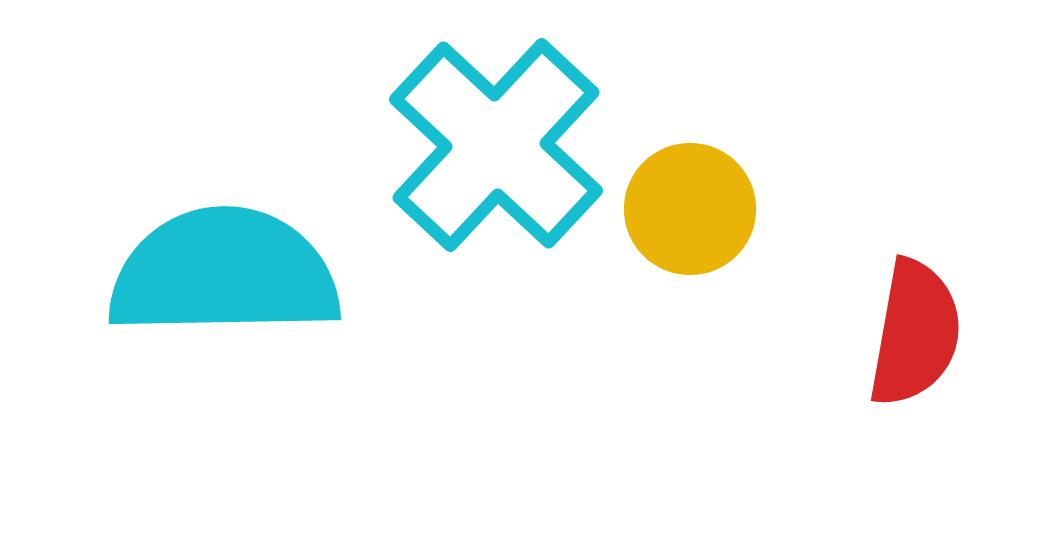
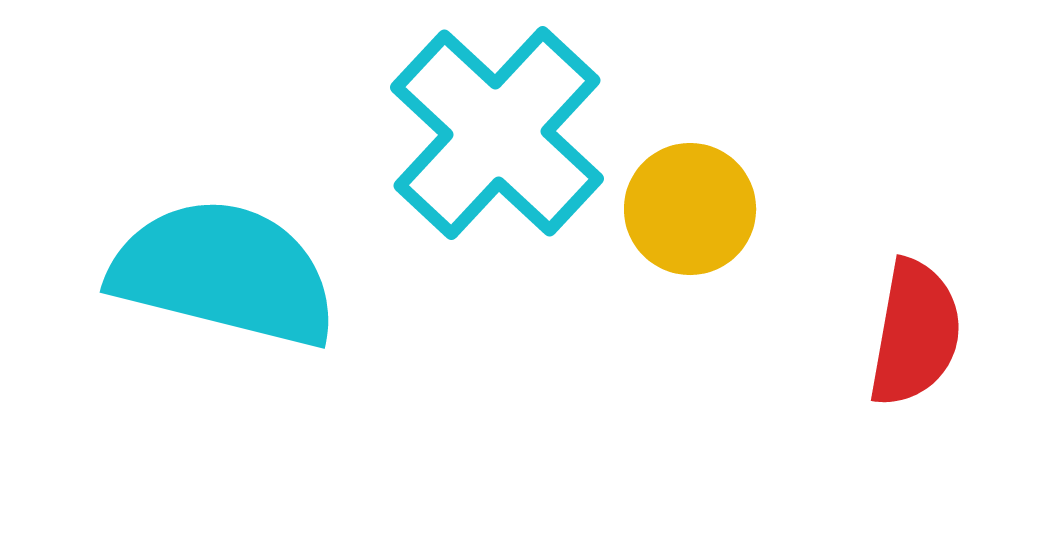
cyan cross: moved 1 px right, 12 px up
cyan semicircle: rotated 15 degrees clockwise
